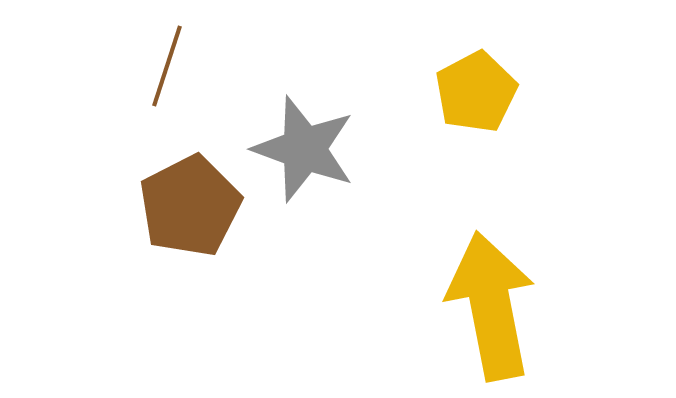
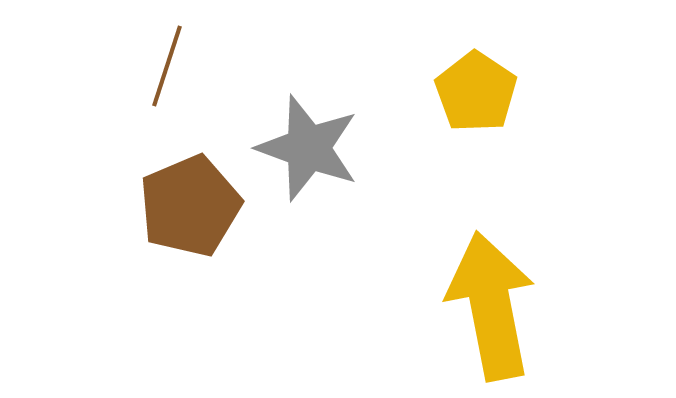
yellow pentagon: rotated 10 degrees counterclockwise
gray star: moved 4 px right, 1 px up
brown pentagon: rotated 4 degrees clockwise
